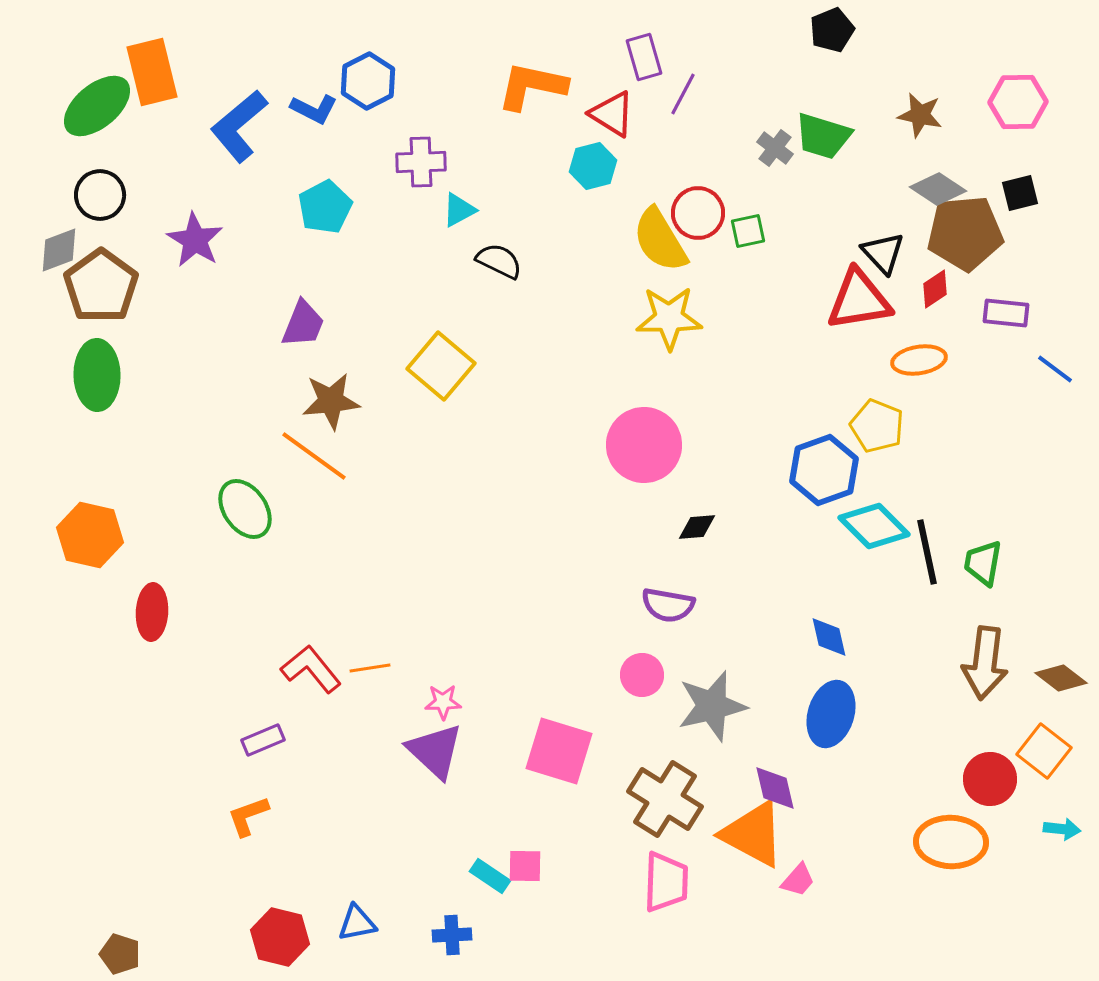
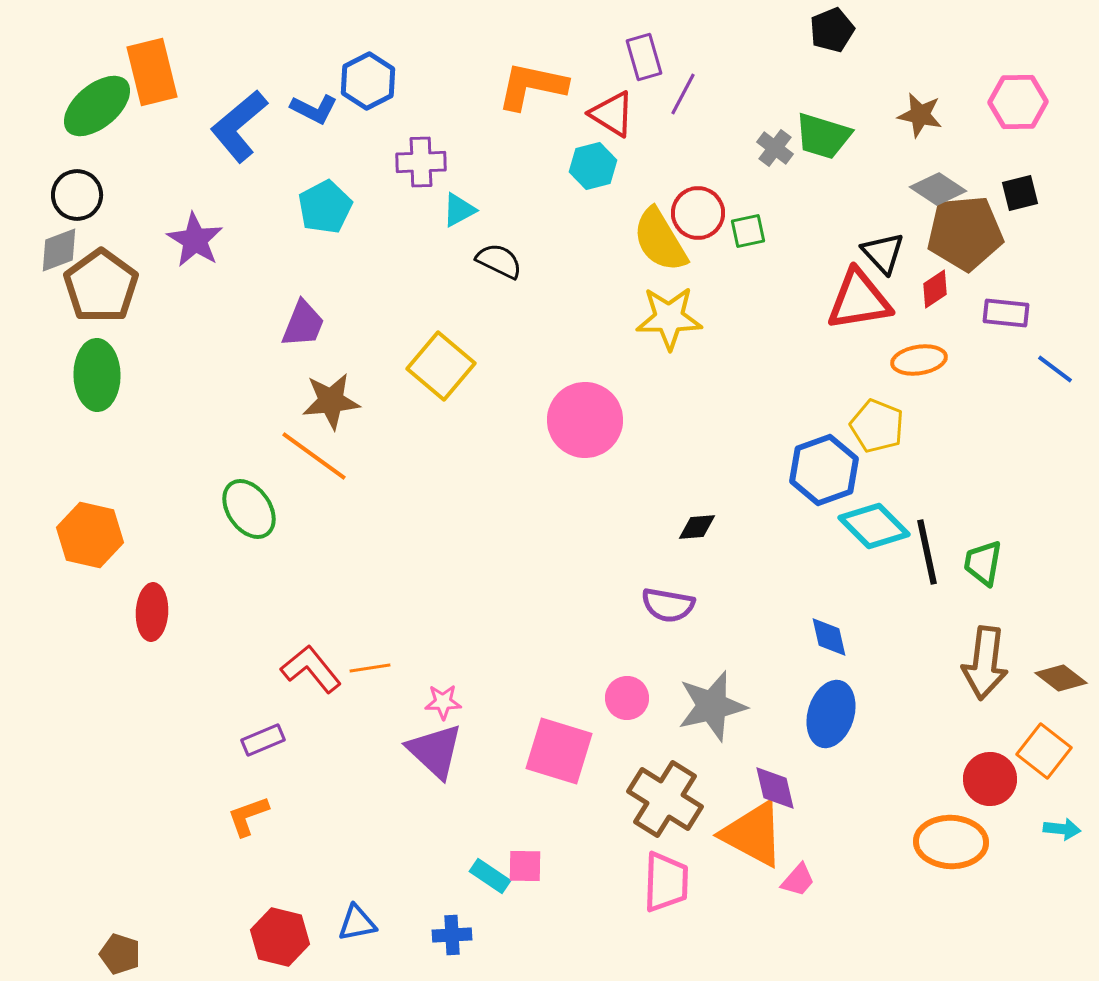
black circle at (100, 195): moved 23 px left
pink circle at (644, 445): moved 59 px left, 25 px up
green ellipse at (245, 509): moved 4 px right
pink circle at (642, 675): moved 15 px left, 23 px down
